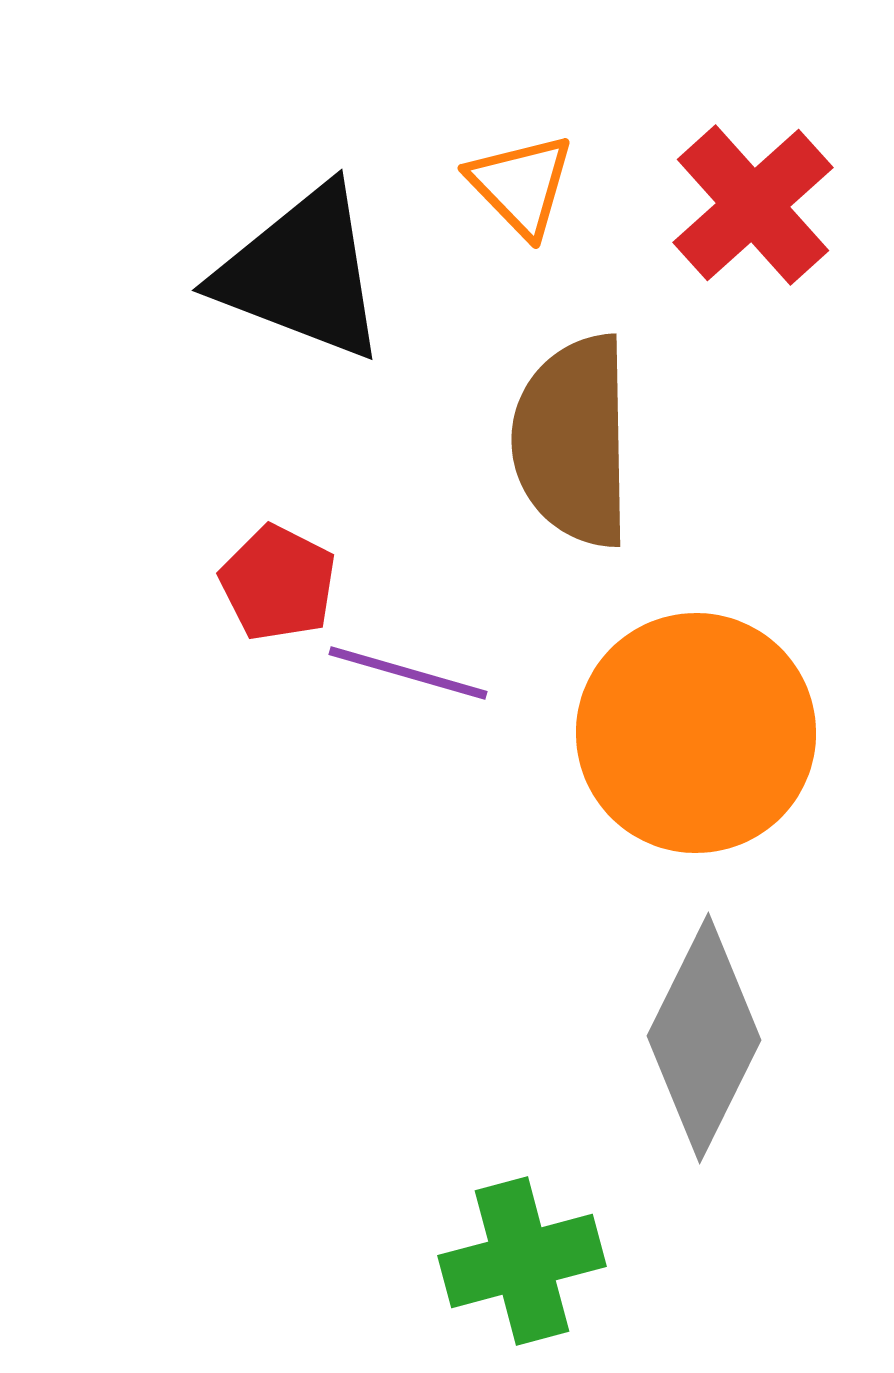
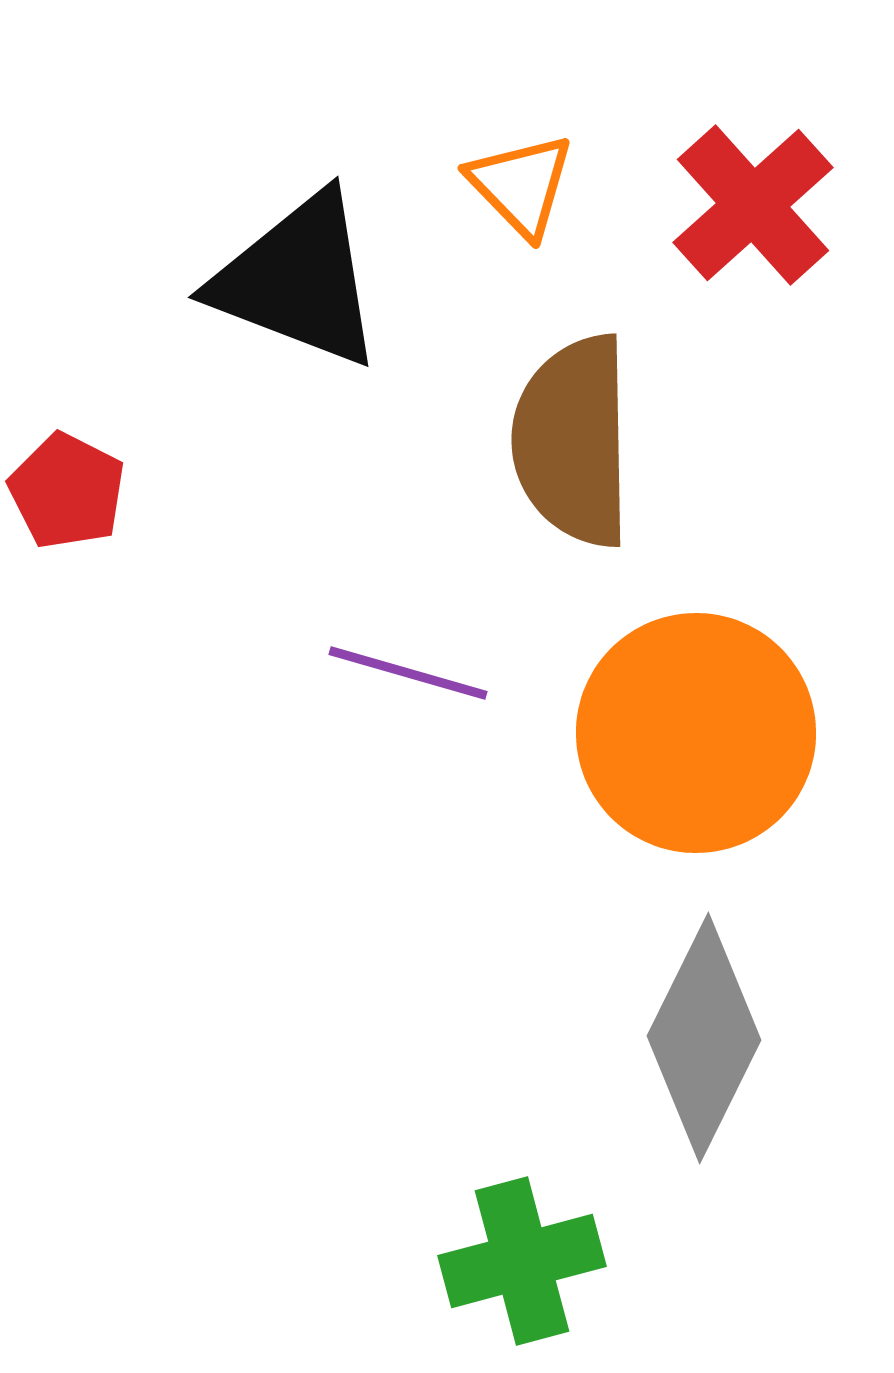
black triangle: moved 4 px left, 7 px down
red pentagon: moved 211 px left, 92 px up
